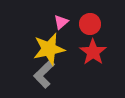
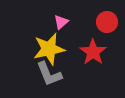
red circle: moved 17 px right, 2 px up
gray L-shape: moved 5 px right; rotated 68 degrees counterclockwise
